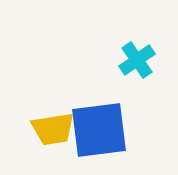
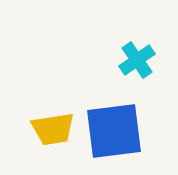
blue square: moved 15 px right, 1 px down
